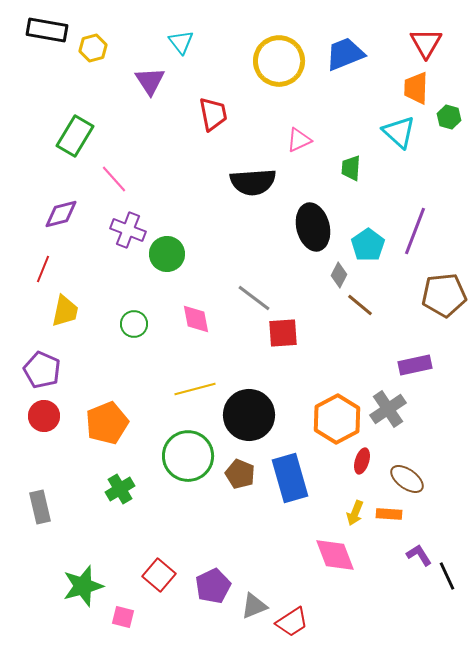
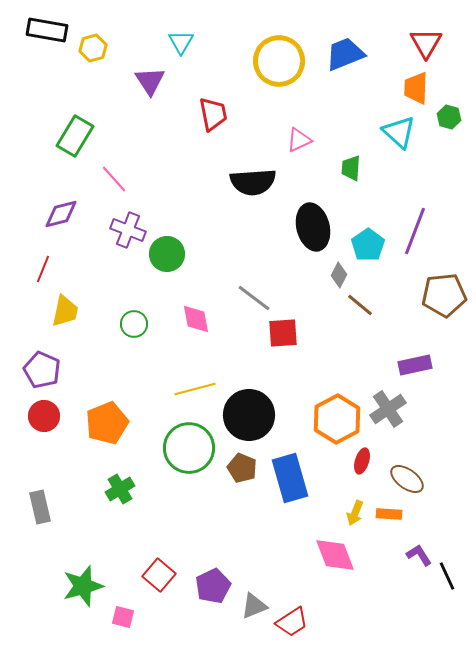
cyan triangle at (181, 42): rotated 8 degrees clockwise
green circle at (188, 456): moved 1 px right, 8 px up
brown pentagon at (240, 474): moved 2 px right, 6 px up
